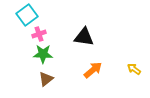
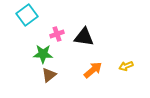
pink cross: moved 18 px right
yellow arrow: moved 8 px left, 3 px up; rotated 56 degrees counterclockwise
brown triangle: moved 3 px right, 4 px up
